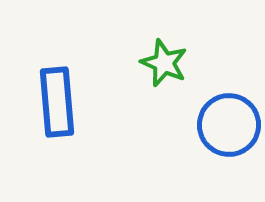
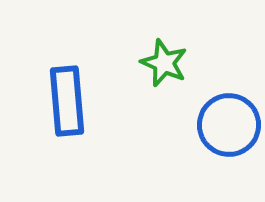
blue rectangle: moved 10 px right, 1 px up
